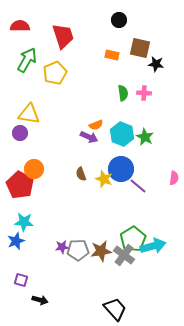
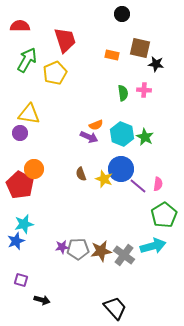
black circle: moved 3 px right, 6 px up
red trapezoid: moved 2 px right, 4 px down
pink cross: moved 3 px up
pink semicircle: moved 16 px left, 6 px down
cyan star: moved 2 px down; rotated 18 degrees counterclockwise
green pentagon: moved 31 px right, 24 px up
gray pentagon: moved 1 px up
black arrow: moved 2 px right
black trapezoid: moved 1 px up
